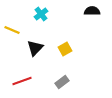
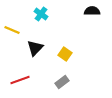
cyan cross: rotated 16 degrees counterclockwise
yellow square: moved 5 px down; rotated 24 degrees counterclockwise
red line: moved 2 px left, 1 px up
